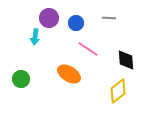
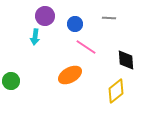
purple circle: moved 4 px left, 2 px up
blue circle: moved 1 px left, 1 px down
pink line: moved 2 px left, 2 px up
orange ellipse: moved 1 px right, 1 px down; rotated 60 degrees counterclockwise
green circle: moved 10 px left, 2 px down
yellow diamond: moved 2 px left
